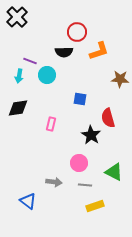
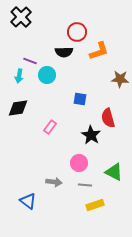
black cross: moved 4 px right
pink rectangle: moved 1 px left, 3 px down; rotated 24 degrees clockwise
yellow rectangle: moved 1 px up
